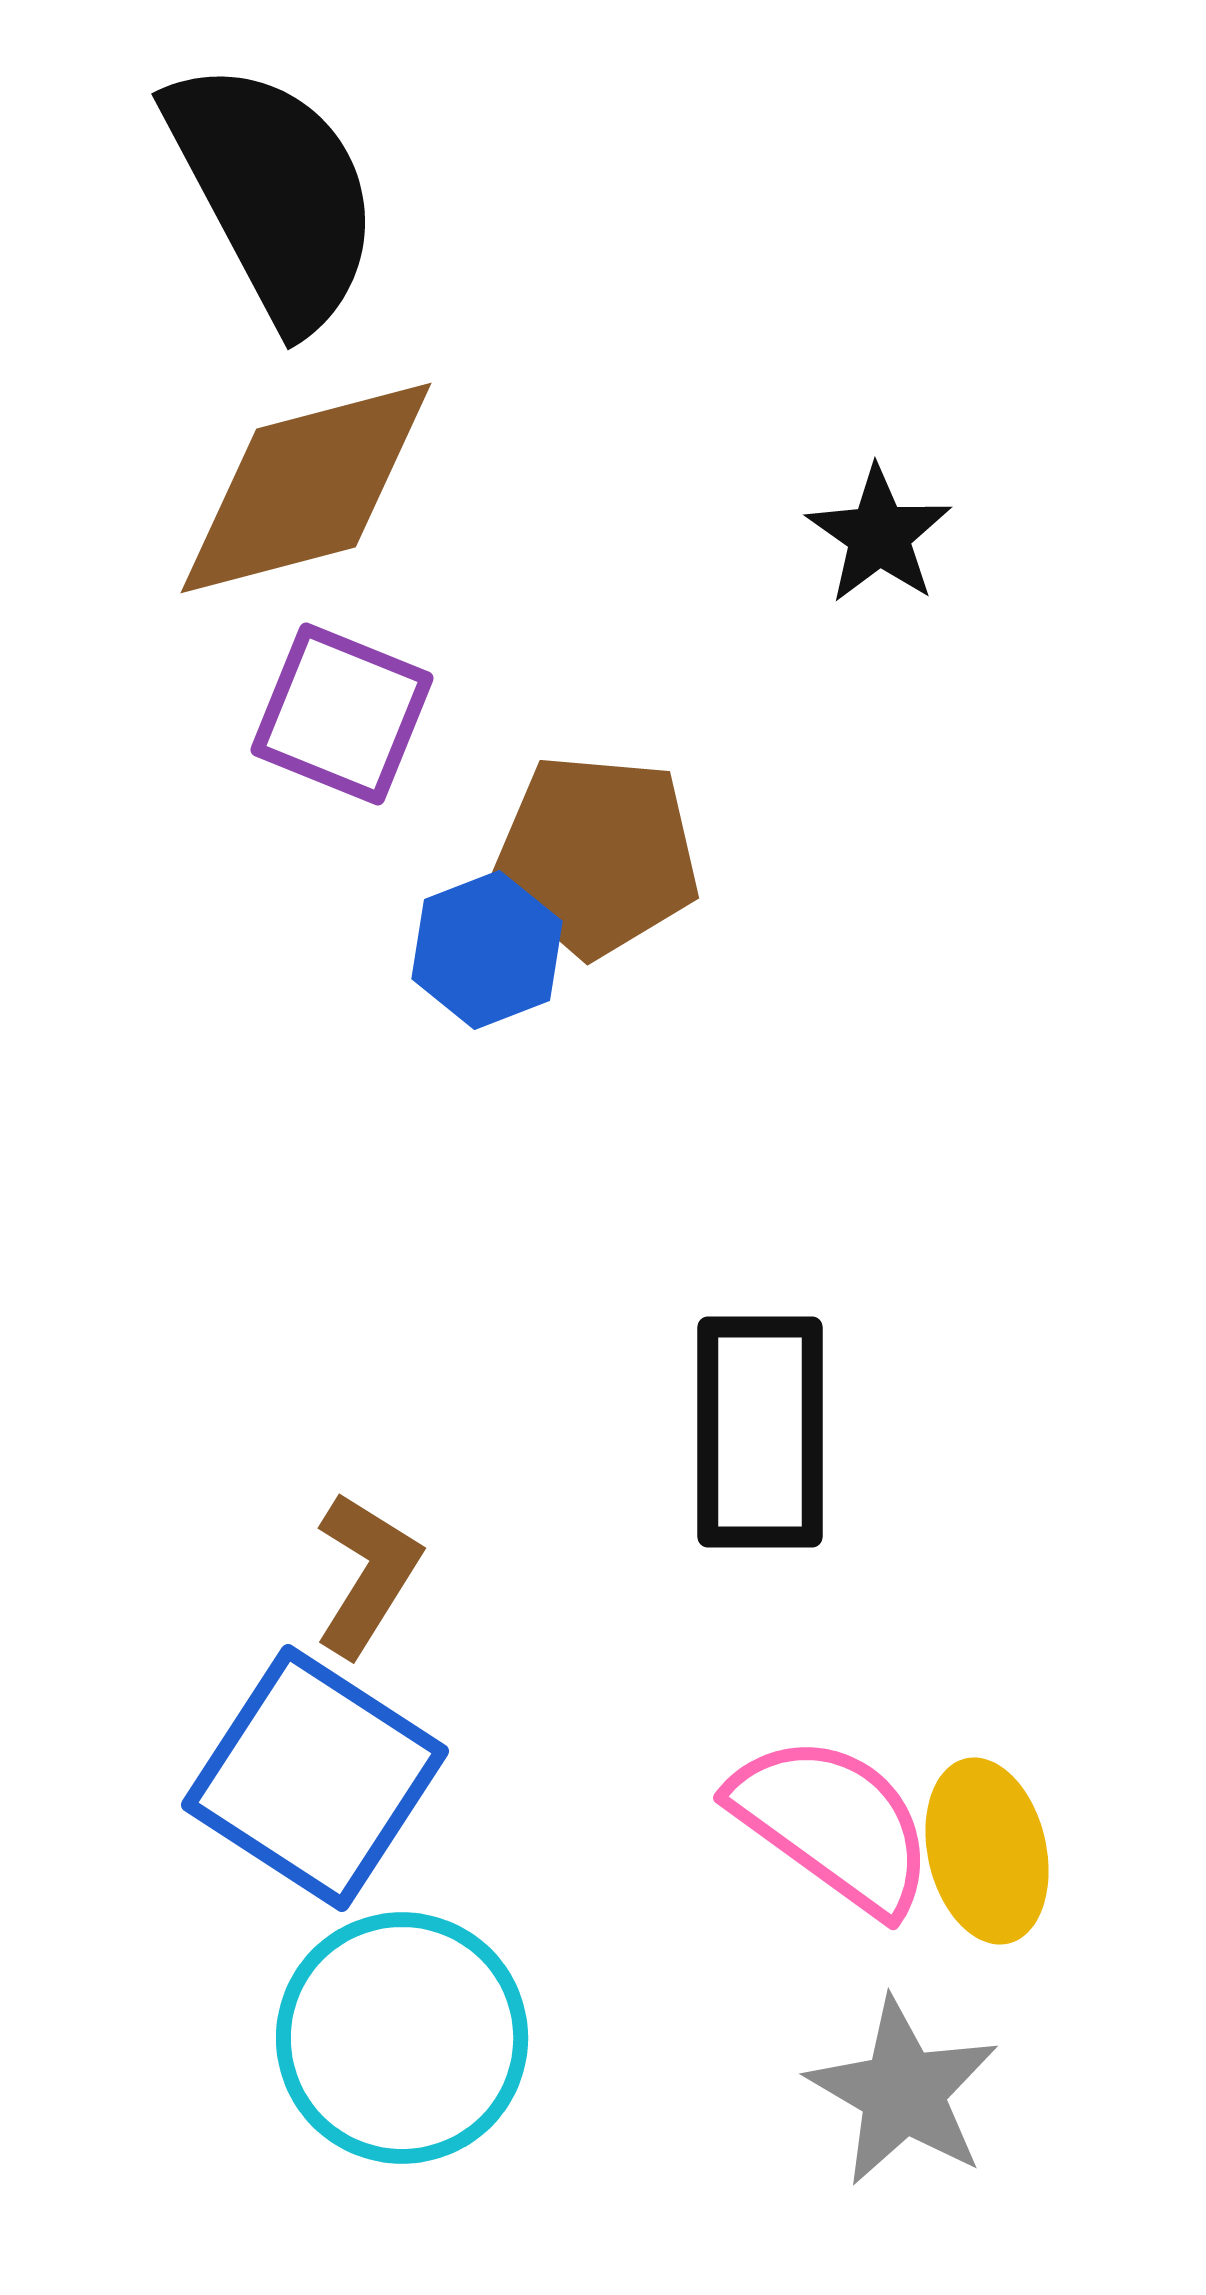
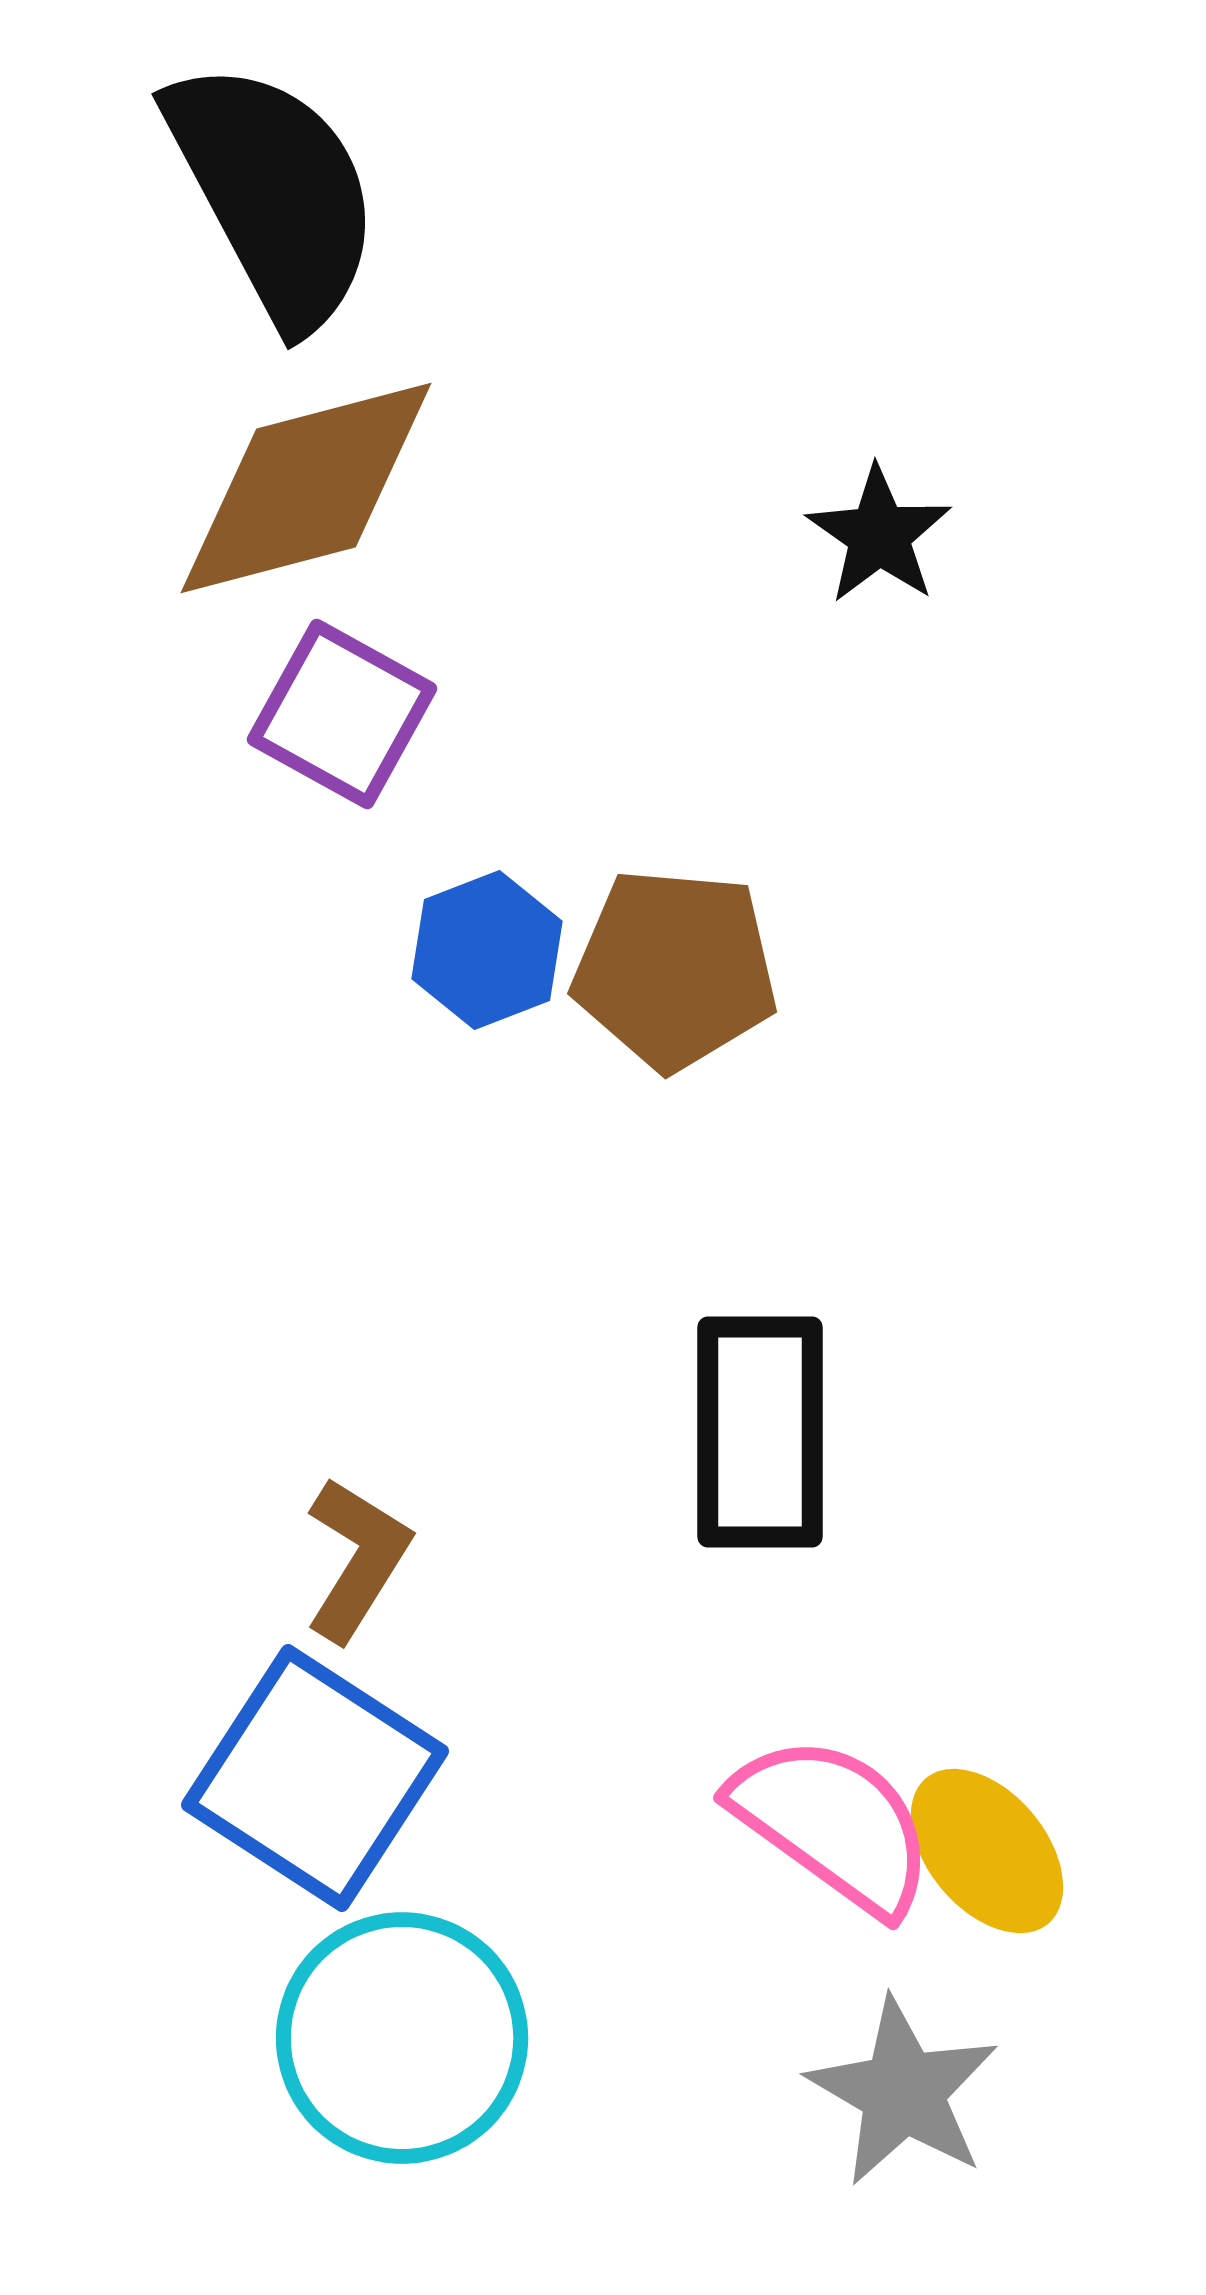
purple square: rotated 7 degrees clockwise
brown pentagon: moved 78 px right, 114 px down
brown L-shape: moved 10 px left, 15 px up
yellow ellipse: rotated 27 degrees counterclockwise
